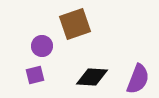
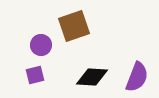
brown square: moved 1 px left, 2 px down
purple circle: moved 1 px left, 1 px up
purple semicircle: moved 1 px left, 2 px up
